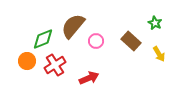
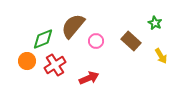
yellow arrow: moved 2 px right, 2 px down
